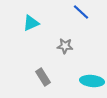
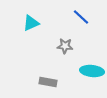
blue line: moved 5 px down
gray rectangle: moved 5 px right, 5 px down; rotated 48 degrees counterclockwise
cyan ellipse: moved 10 px up
